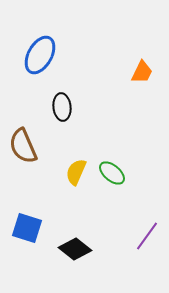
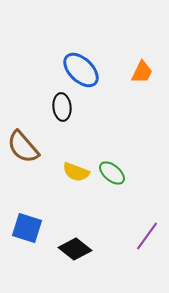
blue ellipse: moved 41 px right, 15 px down; rotated 75 degrees counterclockwise
brown semicircle: moved 1 px down; rotated 18 degrees counterclockwise
yellow semicircle: rotated 92 degrees counterclockwise
